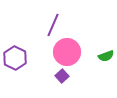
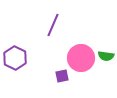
pink circle: moved 14 px right, 6 px down
green semicircle: rotated 28 degrees clockwise
purple square: rotated 32 degrees clockwise
